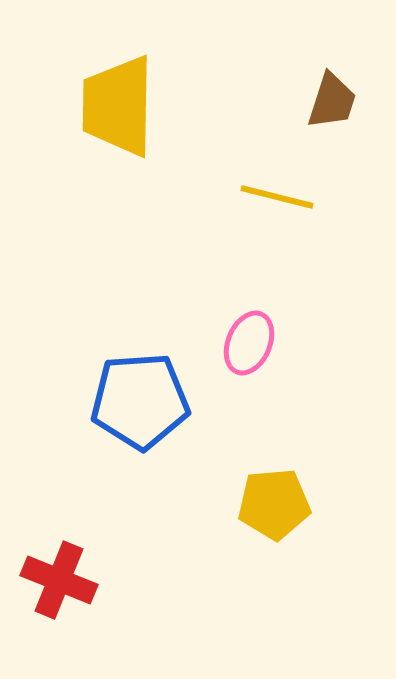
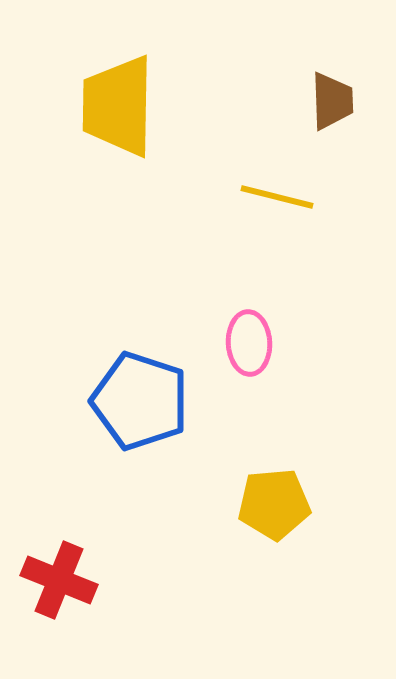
brown trapezoid: rotated 20 degrees counterclockwise
pink ellipse: rotated 26 degrees counterclockwise
blue pentagon: rotated 22 degrees clockwise
